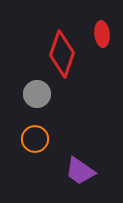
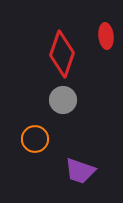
red ellipse: moved 4 px right, 2 px down
gray circle: moved 26 px right, 6 px down
purple trapezoid: rotated 16 degrees counterclockwise
